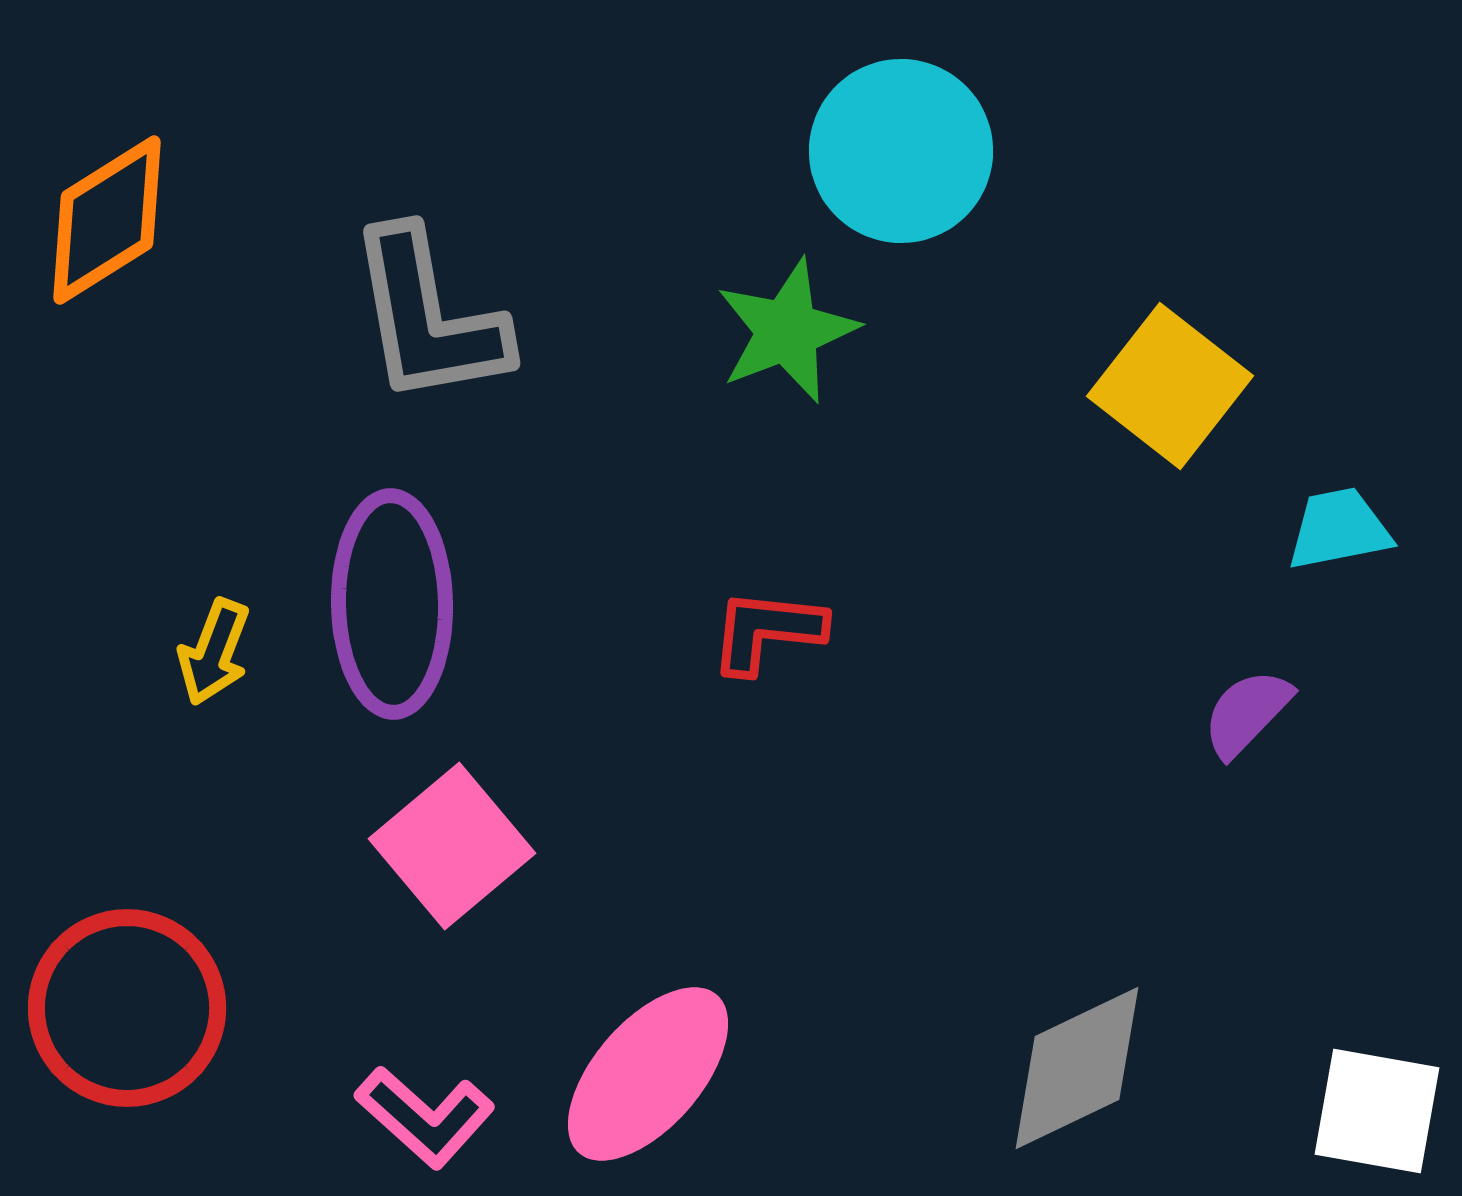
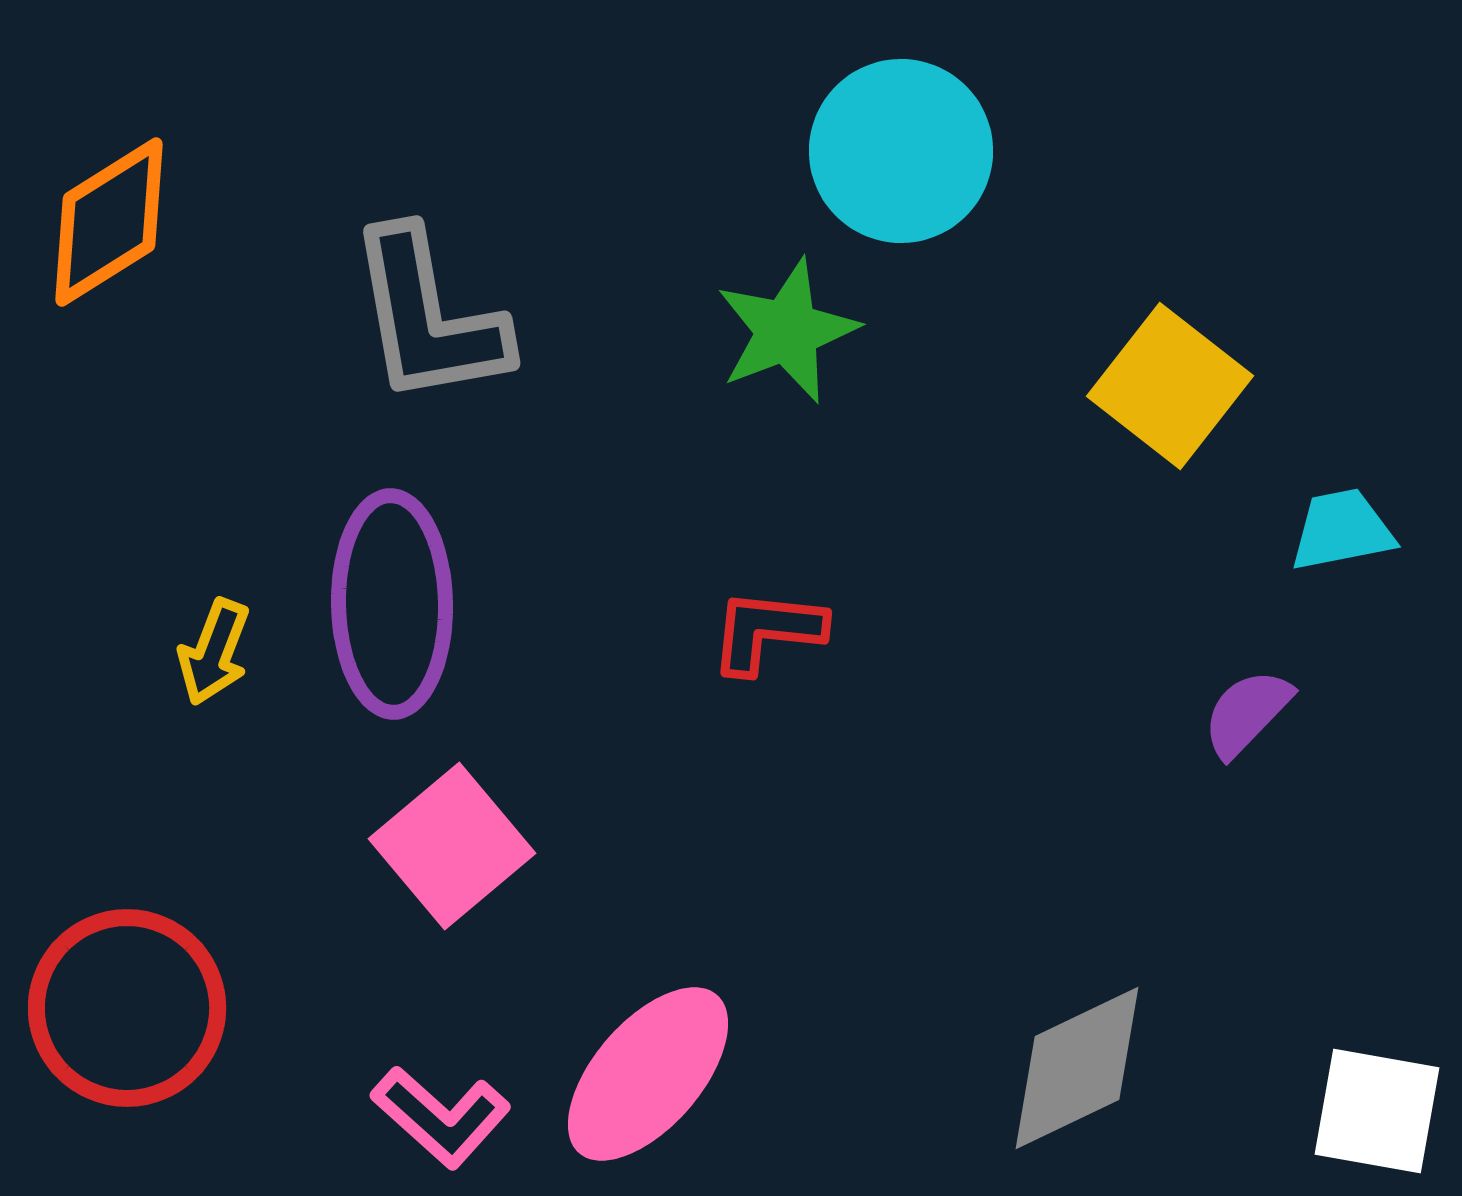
orange diamond: moved 2 px right, 2 px down
cyan trapezoid: moved 3 px right, 1 px down
pink L-shape: moved 16 px right
